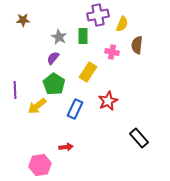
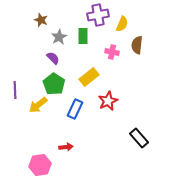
brown star: moved 18 px right; rotated 24 degrees clockwise
gray star: rotated 14 degrees clockwise
purple semicircle: rotated 96 degrees clockwise
yellow rectangle: moved 1 px right, 5 px down; rotated 18 degrees clockwise
yellow arrow: moved 1 px right, 1 px up
